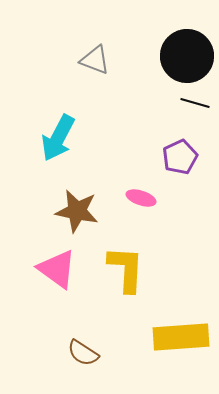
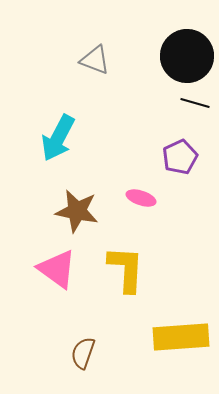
brown semicircle: rotated 76 degrees clockwise
